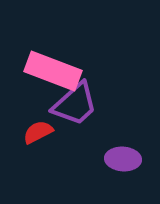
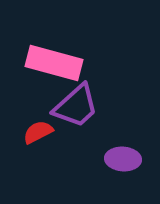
pink rectangle: moved 1 px right, 8 px up; rotated 6 degrees counterclockwise
purple trapezoid: moved 1 px right, 2 px down
